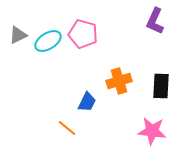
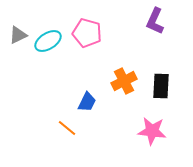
pink pentagon: moved 4 px right, 1 px up
orange cross: moved 5 px right; rotated 10 degrees counterclockwise
